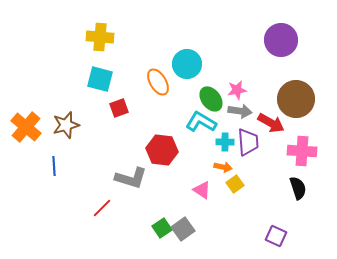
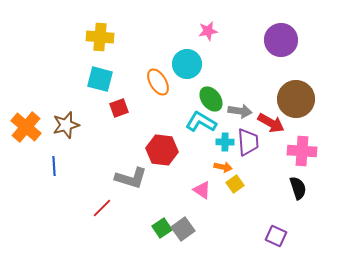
pink star: moved 29 px left, 59 px up
